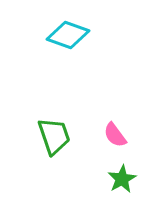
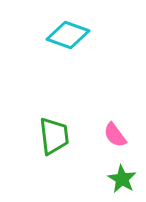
green trapezoid: rotated 12 degrees clockwise
green star: rotated 12 degrees counterclockwise
